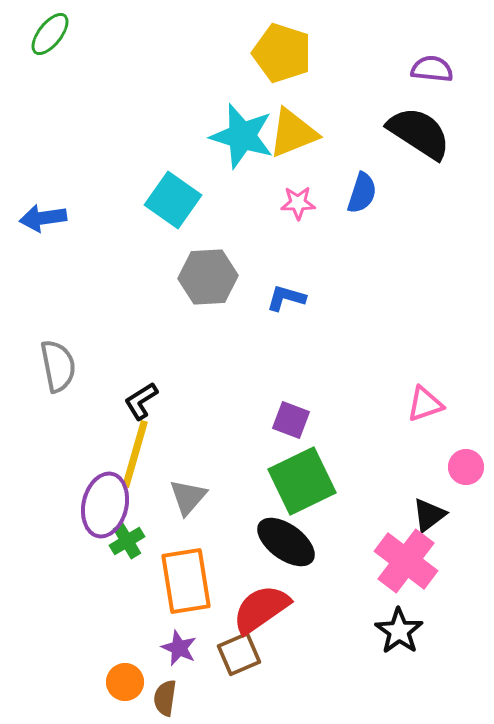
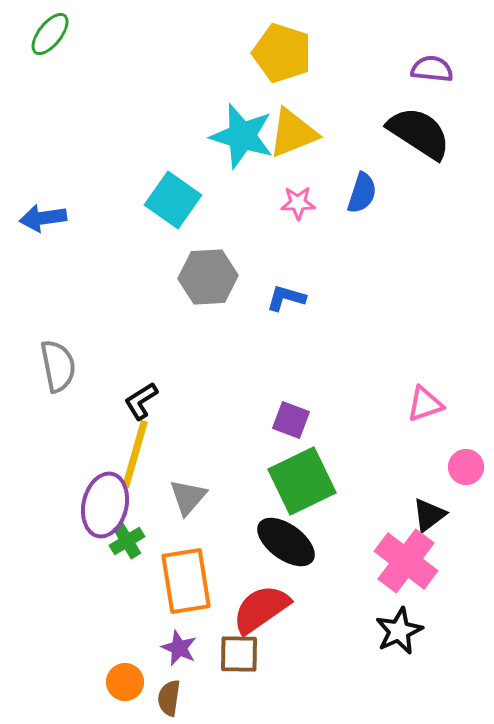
black star: rotated 12 degrees clockwise
brown square: rotated 24 degrees clockwise
brown semicircle: moved 4 px right
